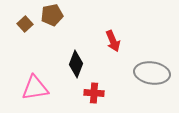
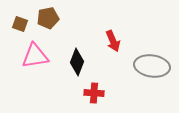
brown pentagon: moved 4 px left, 3 px down
brown square: moved 5 px left; rotated 28 degrees counterclockwise
black diamond: moved 1 px right, 2 px up
gray ellipse: moved 7 px up
pink triangle: moved 32 px up
